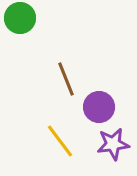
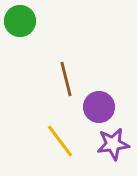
green circle: moved 3 px down
brown line: rotated 8 degrees clockwise
